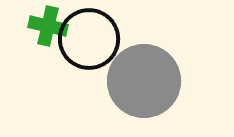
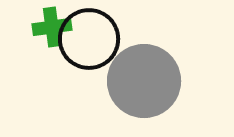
green cross: moved 4 px right, 1 px down; rotated 21 degrees counterclockwise
